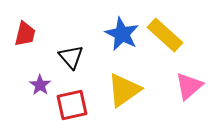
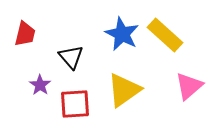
red square: moved 3 px right, 1 px up; rotated 8 degrees clockwise
